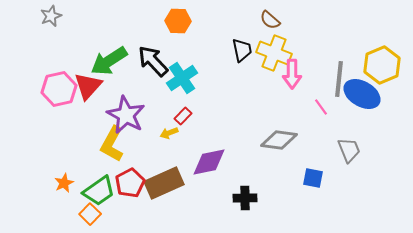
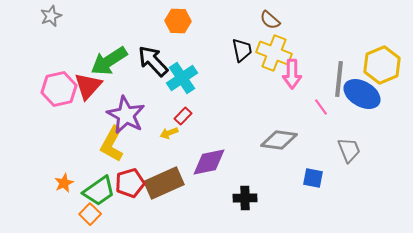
red pentagon: rotated 12 degrees clockwise
